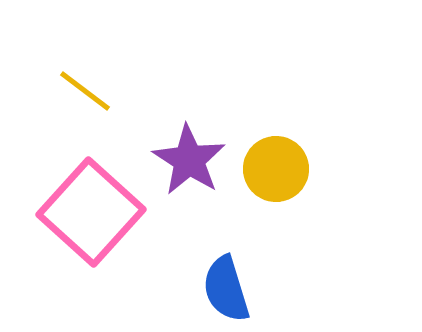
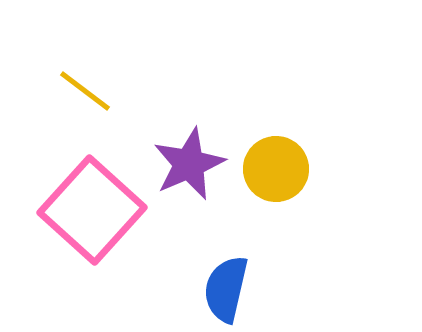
purple star: moved 4 px down; rotated 16 degrees clockwise
pink square: moved 1 px right, 2 px up
blue semicircle: rotated 30 degrees clockwise
